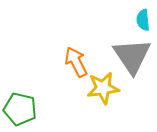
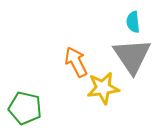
cyan semicircle: moved 10 px left, 2 px down
green pentagon: moved 5 px right, 1 px up
